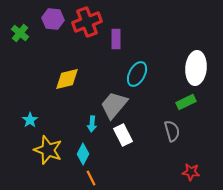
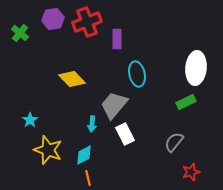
purple hexagon: rotated 15 degrees counterclockwise
purple rectangle: moved 1 px right
cyan ellipse: rotated 40 degrees counterclockwise
yellow diamond: moved 5 px right; rotated 60 degrees clockwise
gray semicircle: moved 2 px right, 11 px down; rotated 125 degrees counterclockwise
white rectangle: moved 2 px right, 1 px up
cyan diamond: moved 1 px right, 1 px down; rotated 35 degrees clockwise
red star: rotated 24 degrees counterclockwise
orange line: moved 3 px left; rotated 14 degrees clockwise
